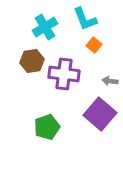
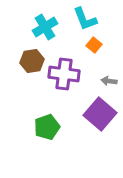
gray arrow: moved 1 px left
